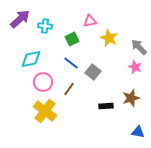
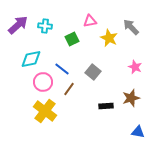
purple arrow: moved 2 px left, 6 px down
gray arrow: moved 8 px left, 20 px up
blue line: moved 9 px left, 6 px down
